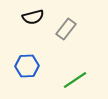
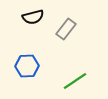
green line: moved 1 px down
